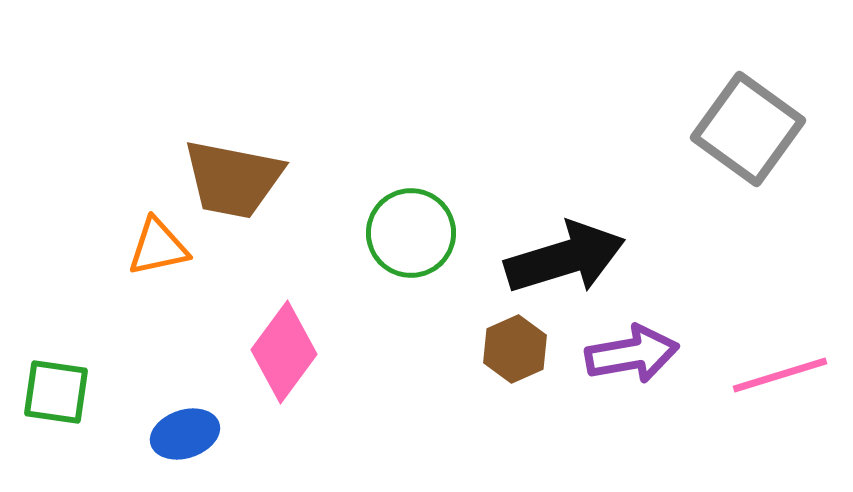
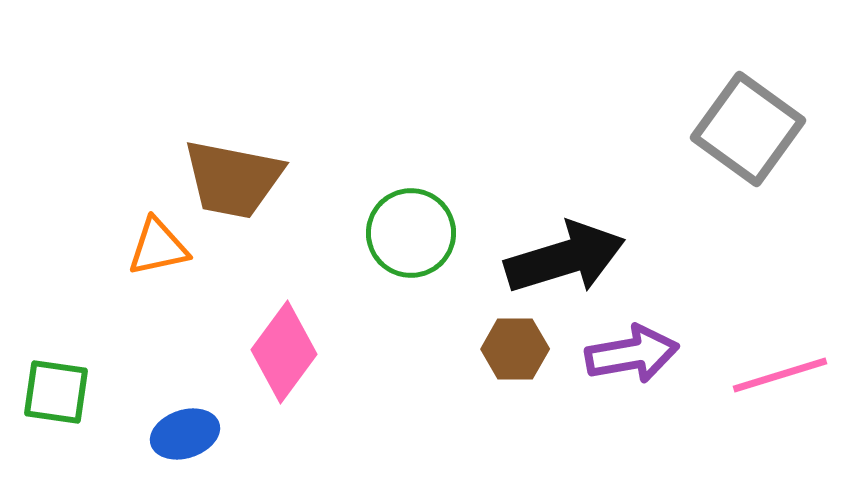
brown hexagon: rotated 24 degrees clockwise
